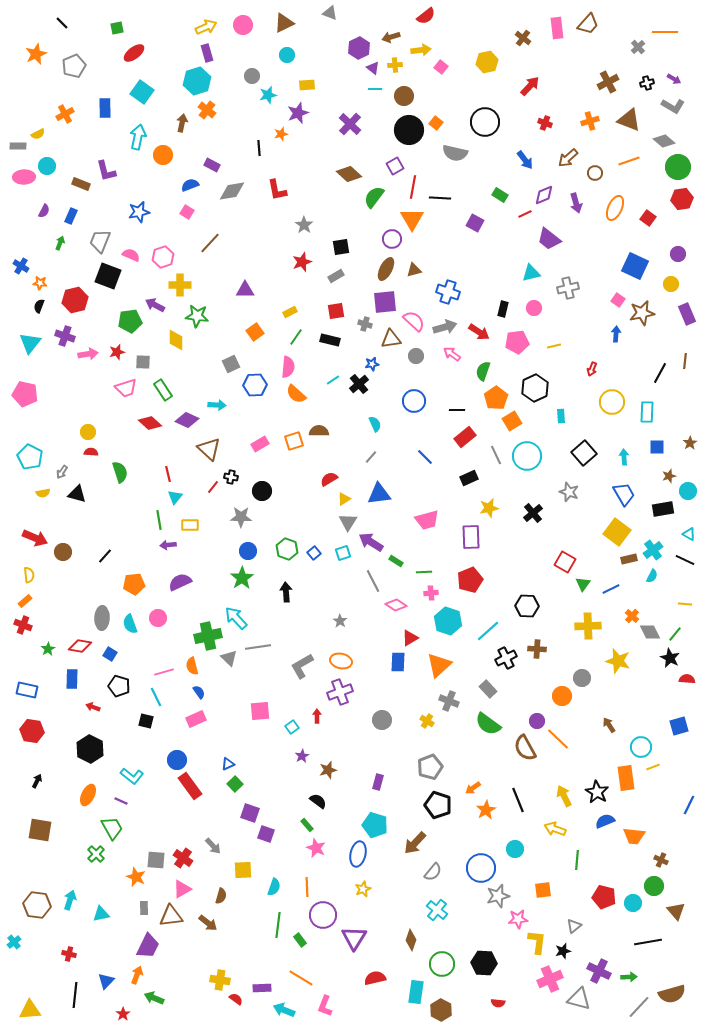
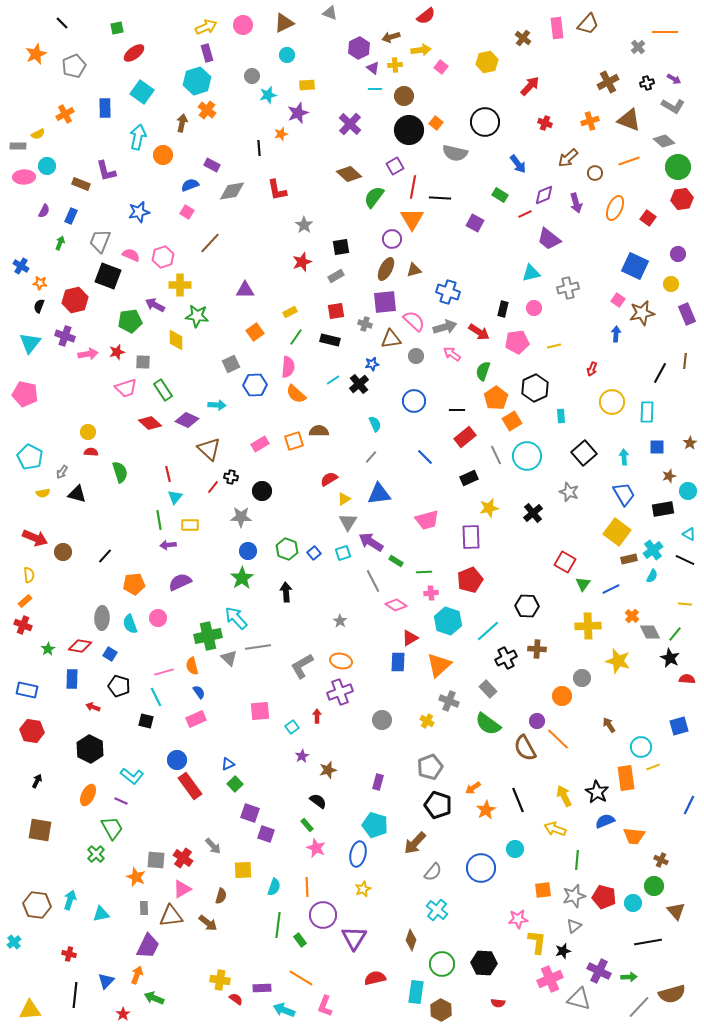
blue arrow at (525, 160): moved 7 px left, 4 px down
gray star at (498, 896): moved 76 px right
